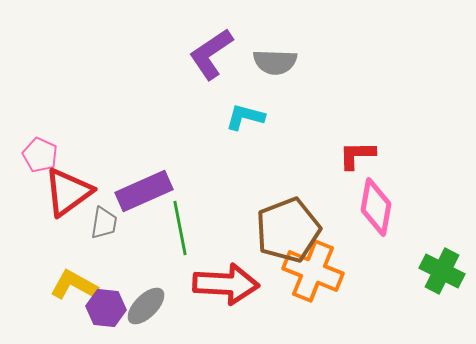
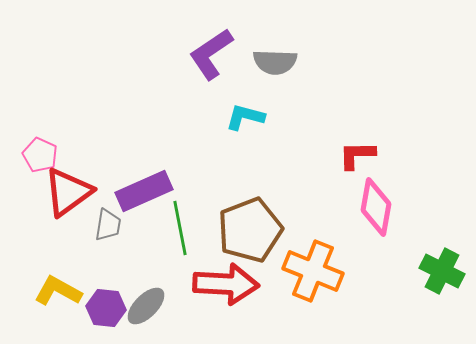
gray trapezoid: moved 4 px right, 2 px down
brown pentagon: moved 38 px left
yellow L-shape: moved 16 px left, 6 px down
